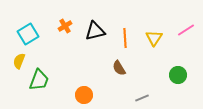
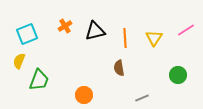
cyan square: moved 1 px left; rotated 10 degrees clockwise
brown semicircle: rotated 21 degrees clockwise
